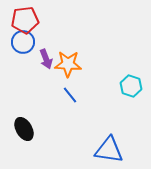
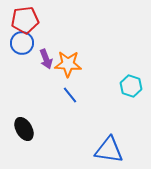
blue circle: moved 1 px left, 1 px down
